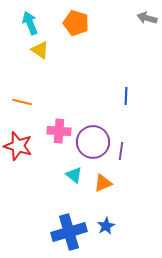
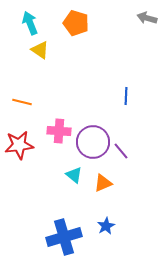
red star: moved 1 px right, 1 px up; rotated 24 degrees counterclockwise
purple line: rotated 48 degrees counterclockwise
blue cross: moved 5 px left, 5 px down
